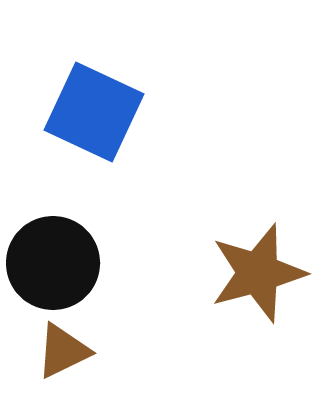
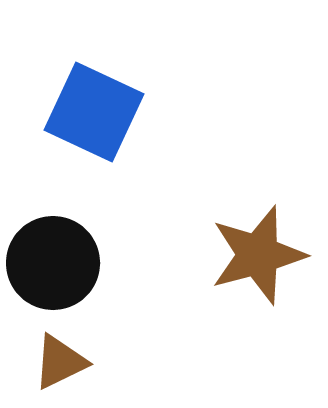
brown star: moved 18 px up
brown triangle: moved 3 px left, 11 px down
